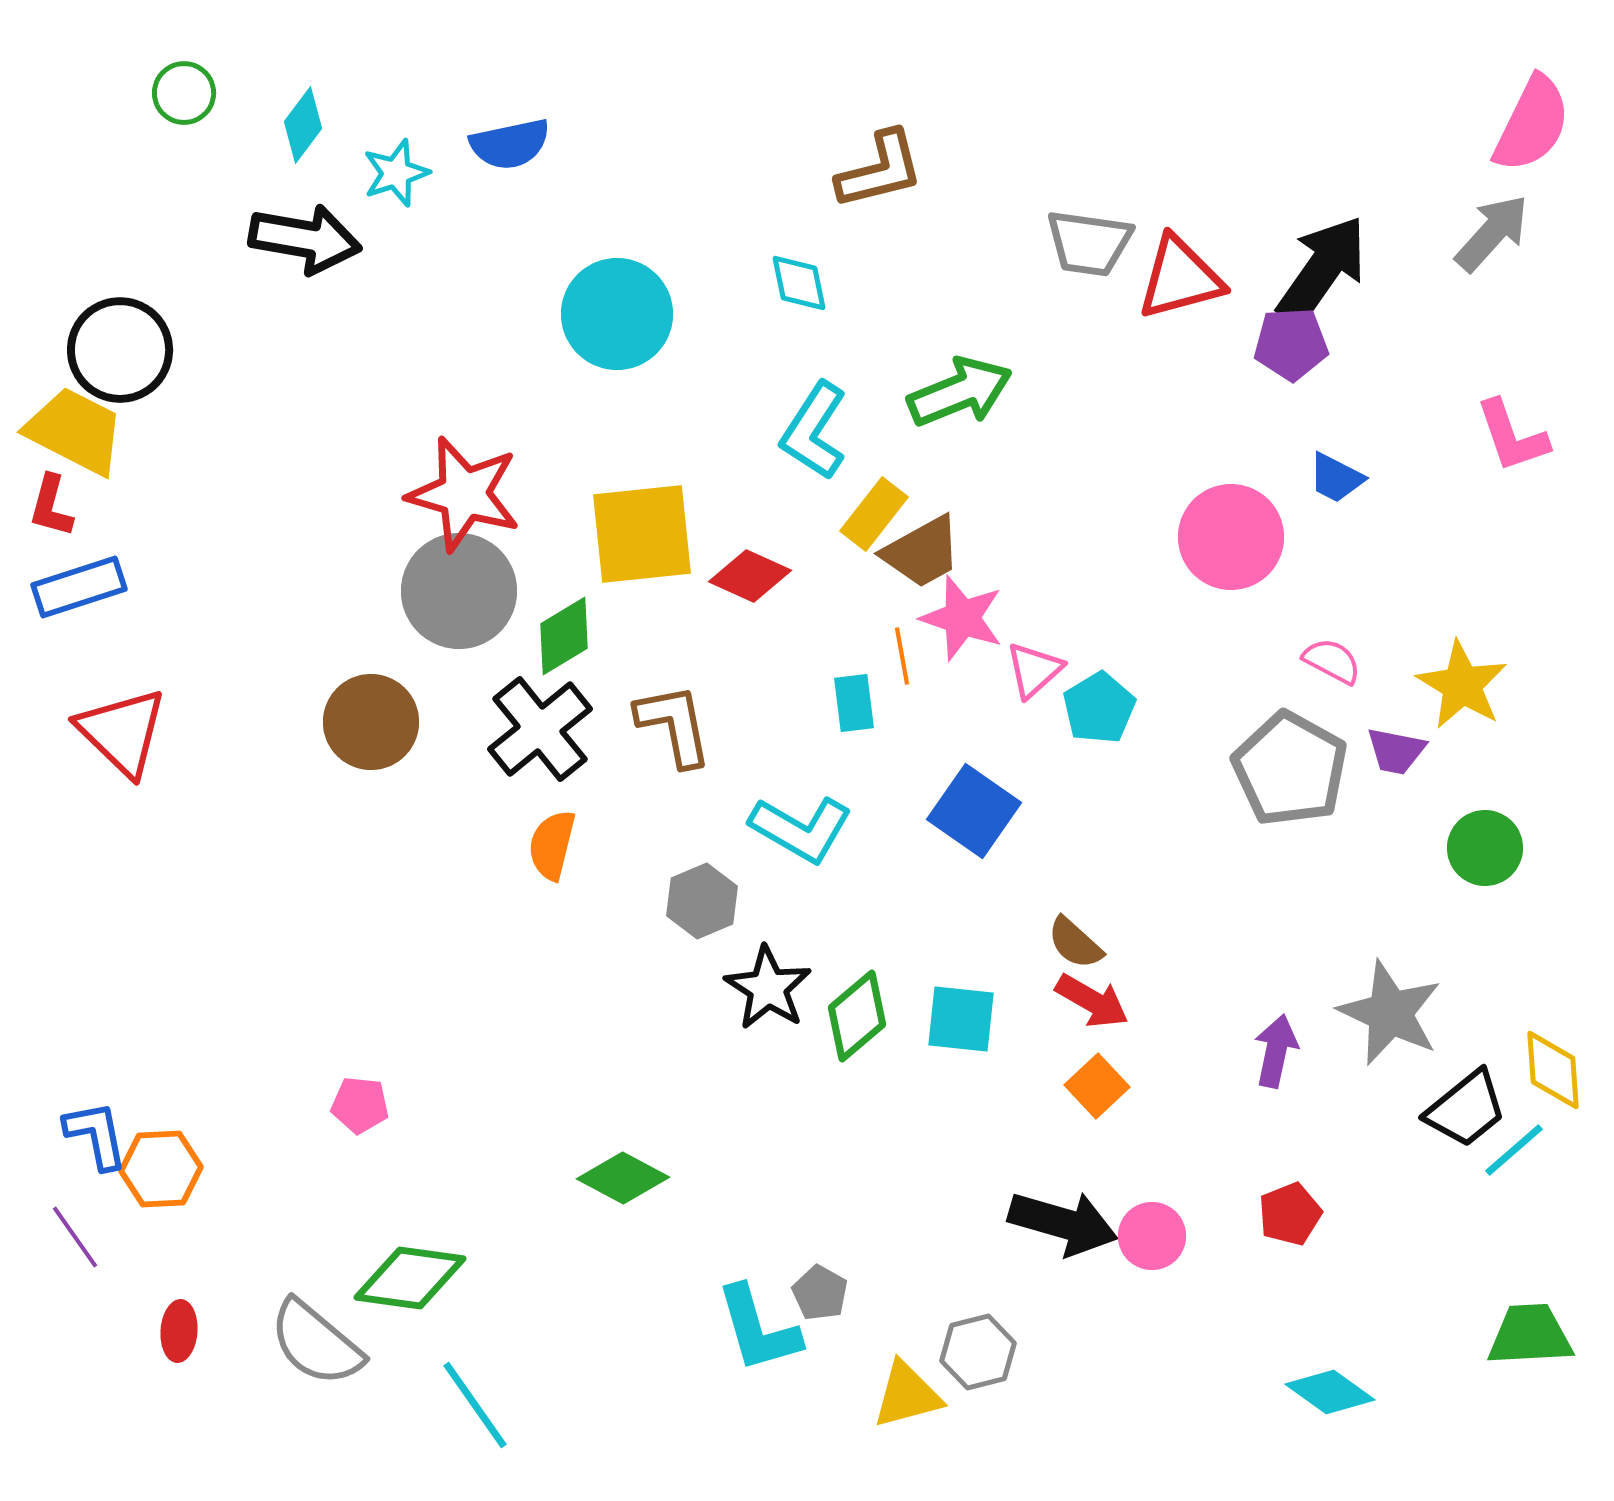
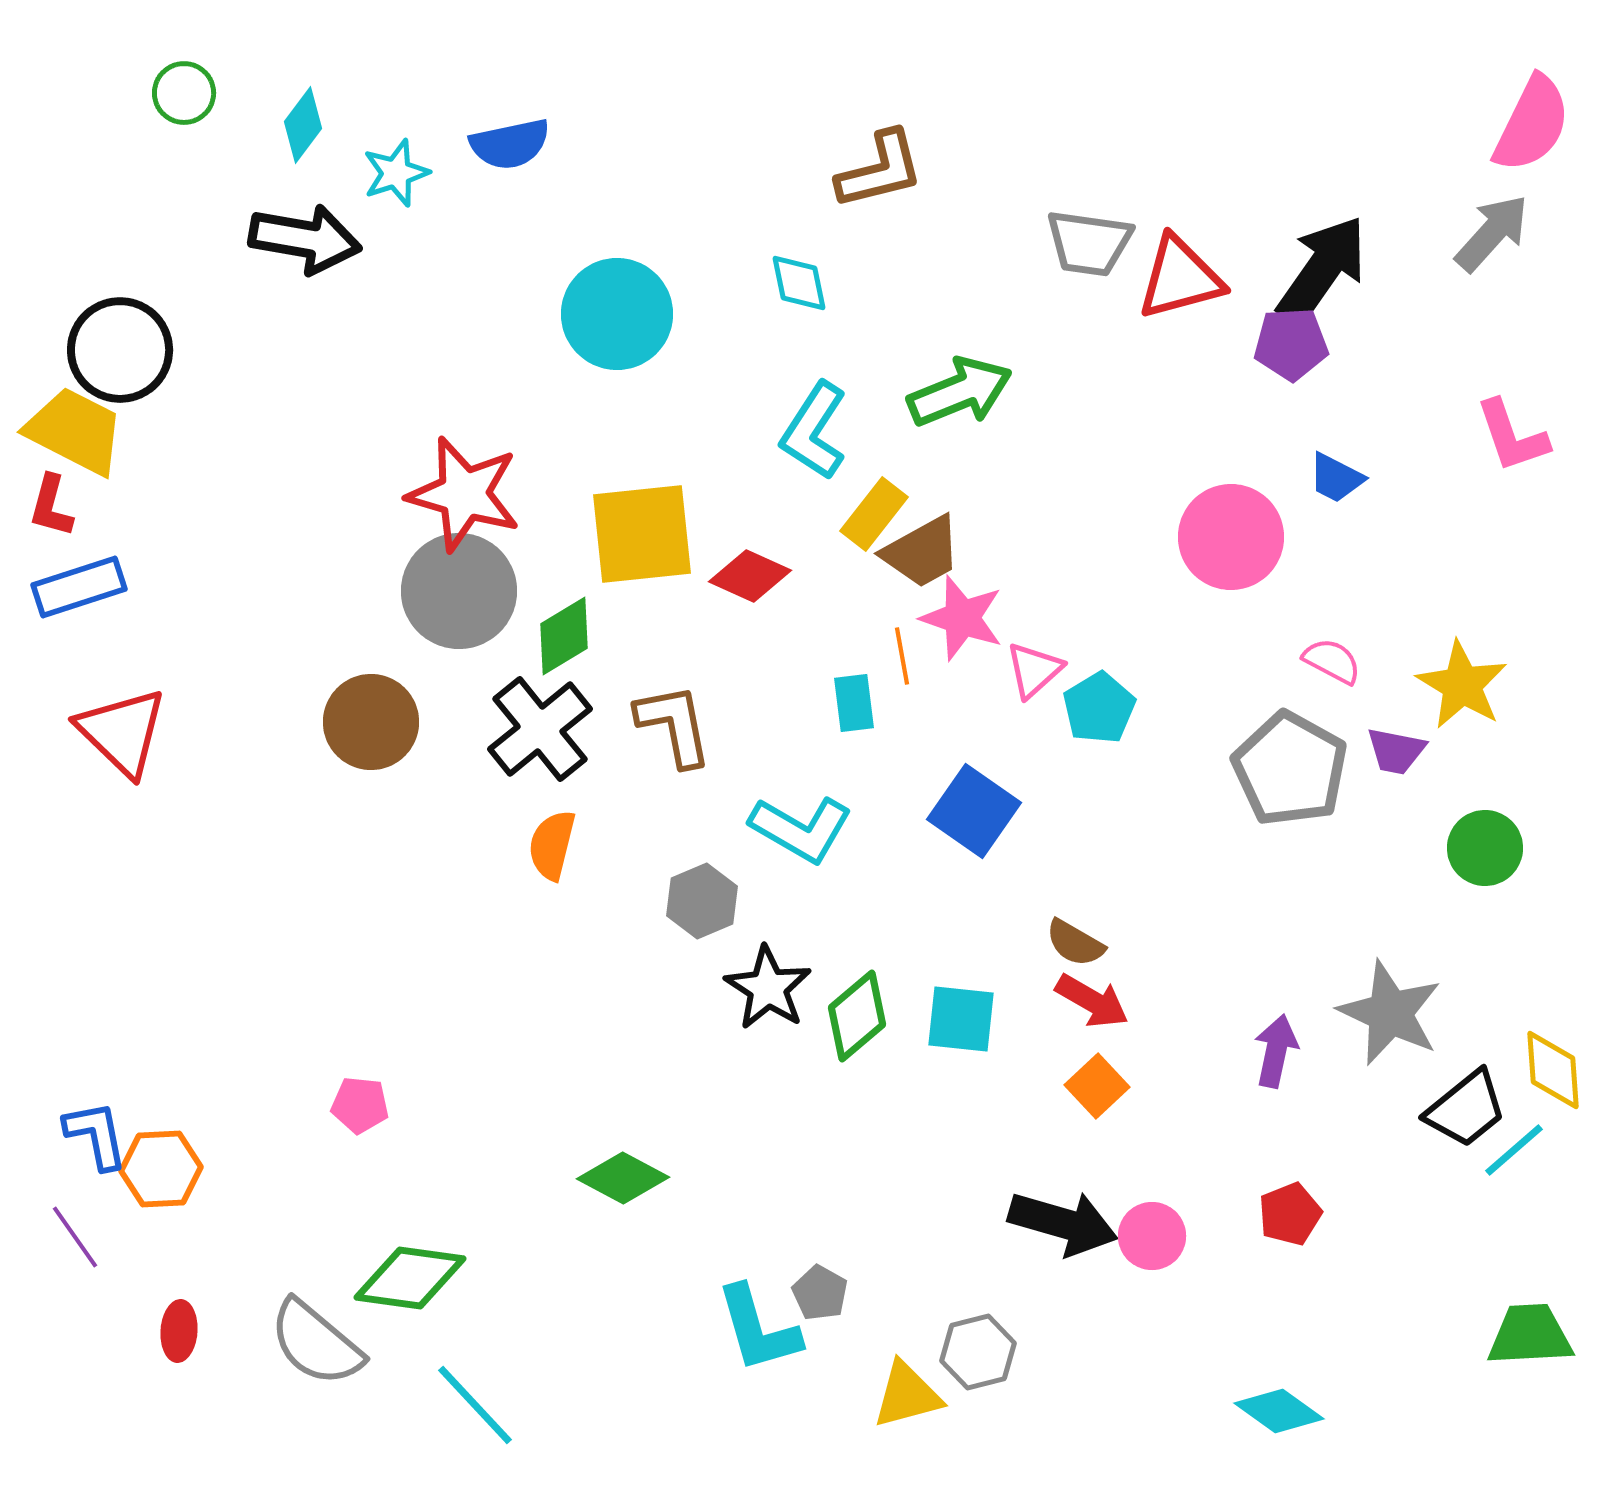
brown semicircle at (1075, 943): rotated 12 degrees counterclockwise
cyan diamond at (1330, 1392): moved 51 px left, 19 px down
cyan line at (475, 1405): rotated 8 degrees counterclockwise
